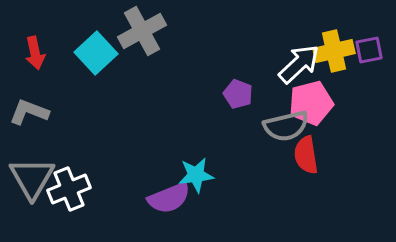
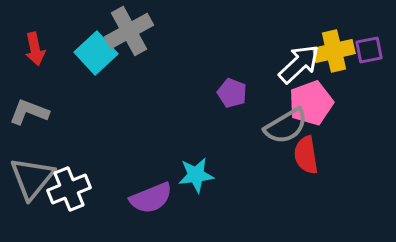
gray cross: moved 13 px left
red arrow: moved 4 px up
purple pentagon: moved 6 px left, 1 px up
pink pentagon: rotated 6 degrees counterclockwise
gray semicircle: rotated 18 degrees counterclockwise
gray triangle: rotated 9 degrees clockwise
purple semicircle: moved 18 px left
